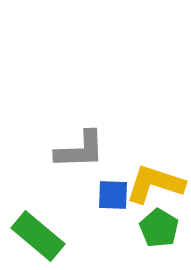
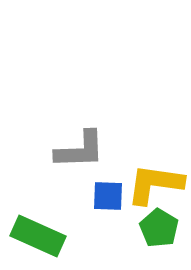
yellow L-shape: rotated 10 degrees counterclockwise
blue square: moved 5 px left, 1 px down
green rectangle: rotated 16 degrees counterclockwise
